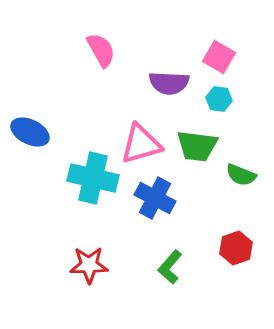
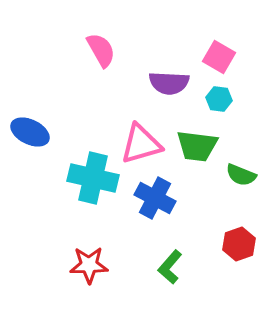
red hexagon: moved 3 px right, 4 px up
